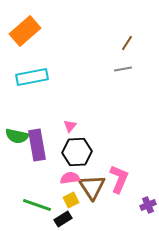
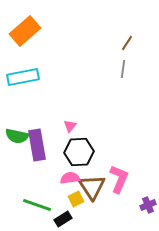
gray line: rotated 72 degrees counterclockwise
cyan rectangle: moved 9 px left
black hexagon: moved 2 px right
yellow square: moved 5 px right, 1 px up
